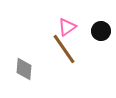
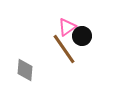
black circle: moved 19 px left, 5 px down
gray diamond: moved 1 px right, 1 px down
